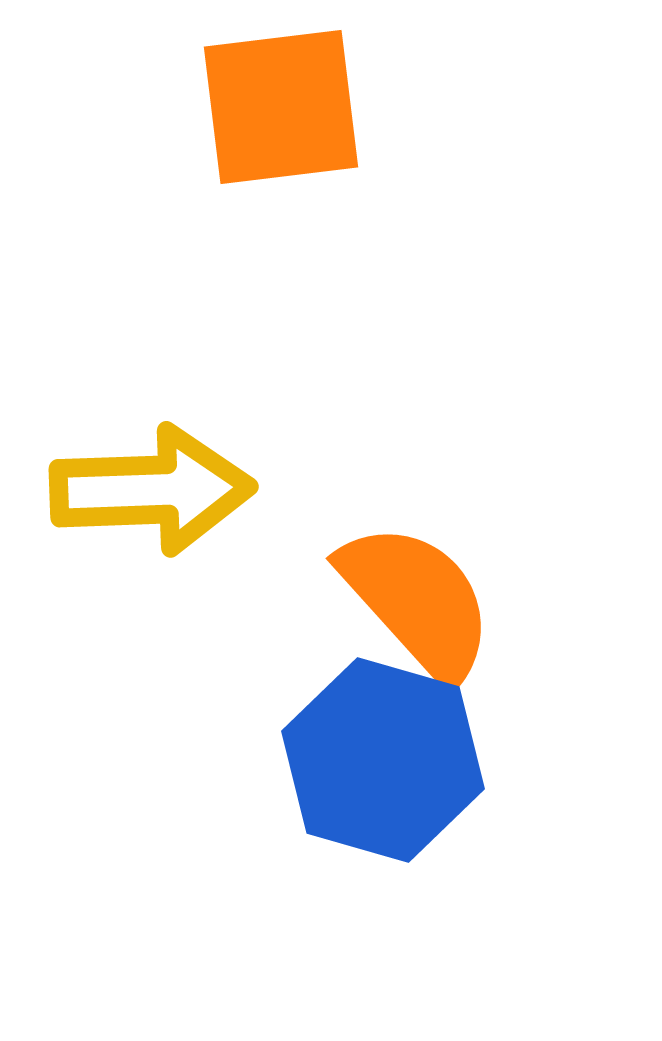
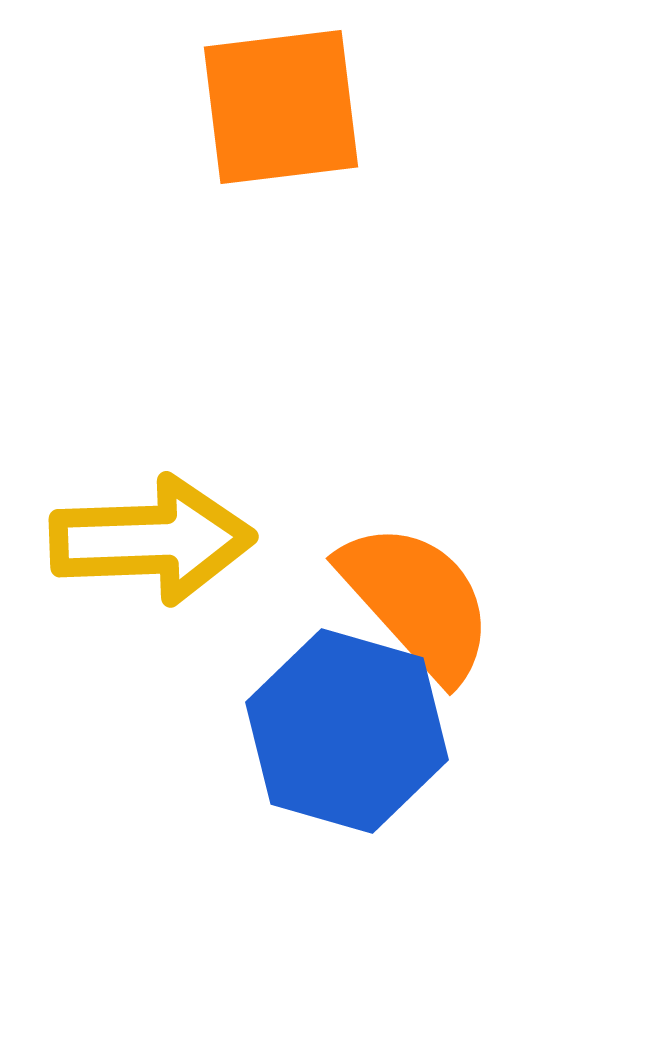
yellow arrow: moved 50 px down
blue hexagon: moved 36 px left, 29 px up
